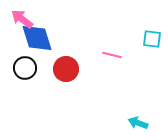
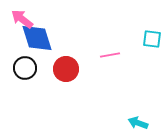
pink line: moved 2 px left; rotated 24 degrees counterclockwise
